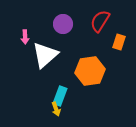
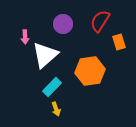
orange rectangle: rotated 35 degrees counterclockwise
cyan rectangle: moved 8 px left, 9 px up; rotated 24 degrees clockwise
